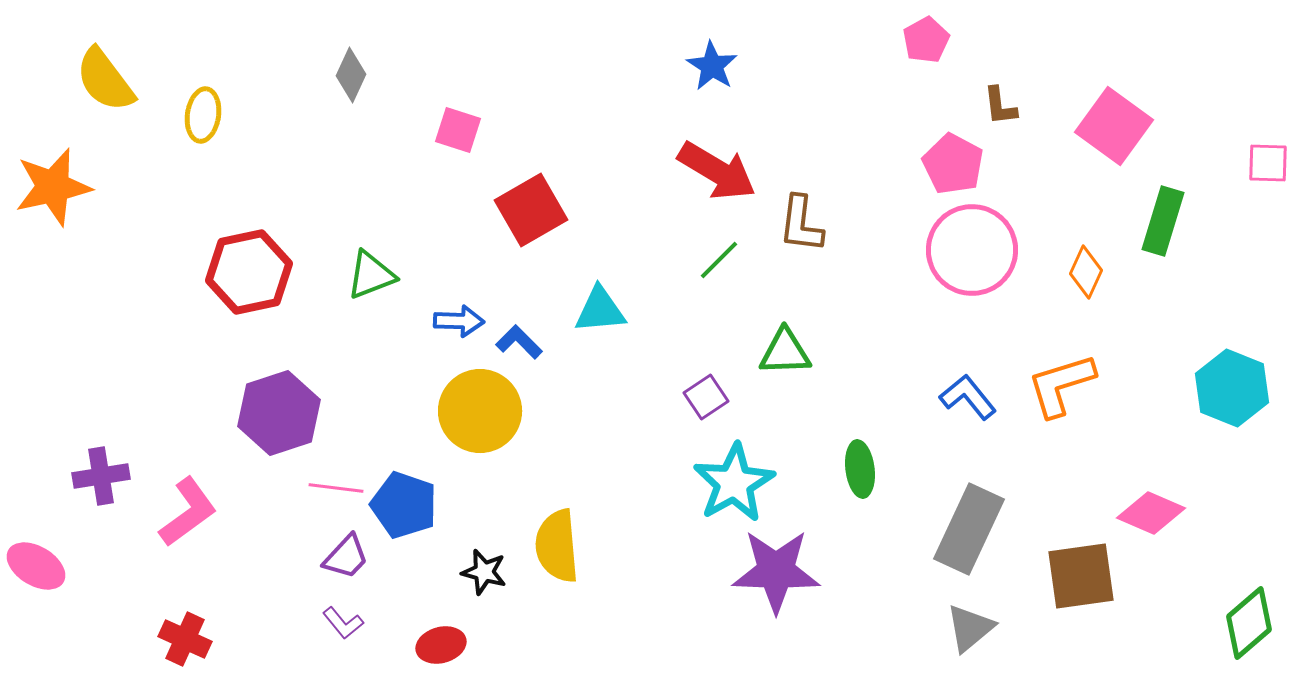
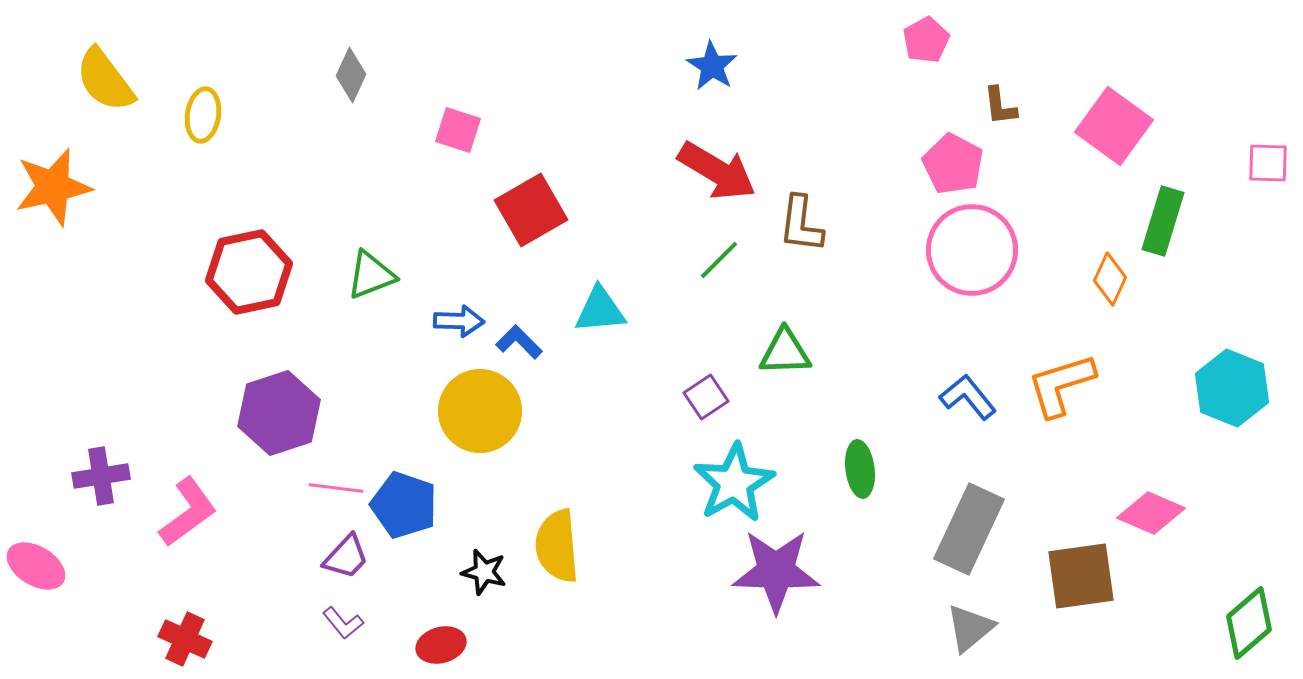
orange diamond at (1086, 272): moved 24 px right, 7 px down
